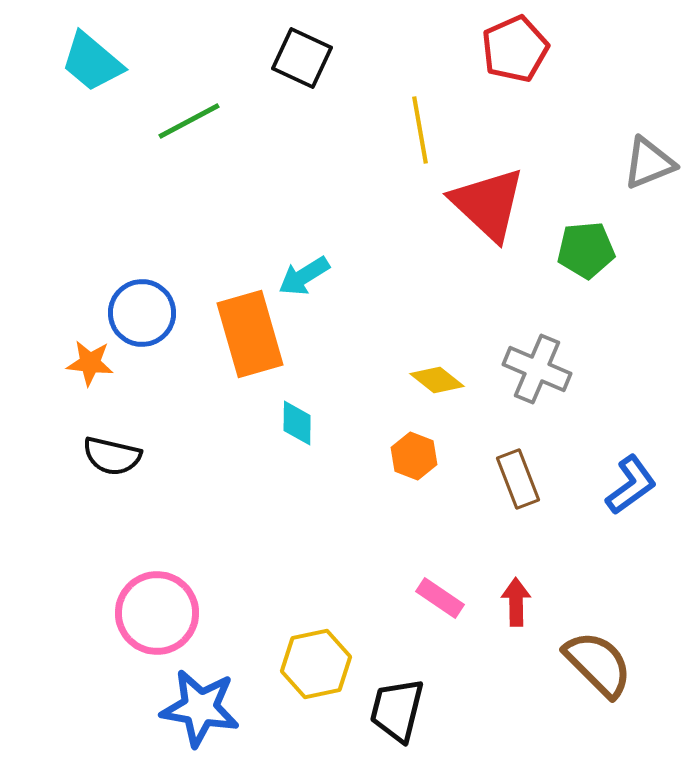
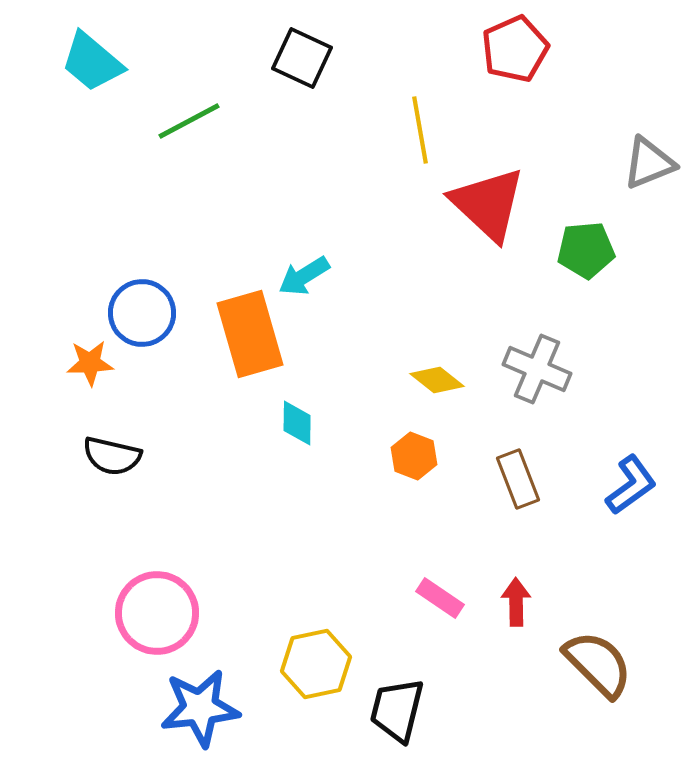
orange star: rotated 9 degrees counterclockwise
blue star: rotated 16 degrees counterclockwise
